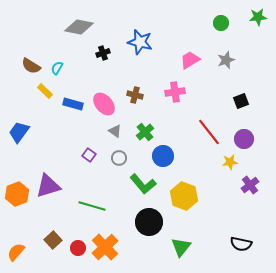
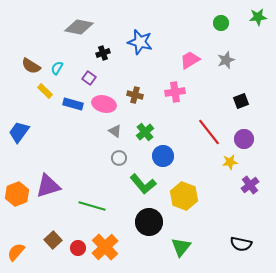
pink ellipse: rotated 35 degrees counterclockwise
purple square: moved 77 px up
